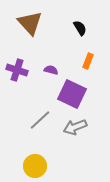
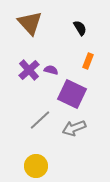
purple cross: moved 12 px right; rotated 30 degrees clockwise
gray arrow: moved 1 px left, 1 px down
yellow circle: moved 1 px right
